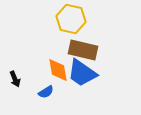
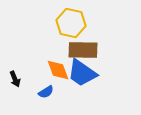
yellow hexagon: moved 4 px down
brown rectangle: rotated 12 degrees counterclockwise
orange diamond: rotated 10 degrees counterclockwise
